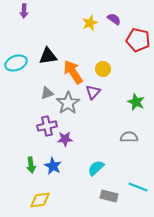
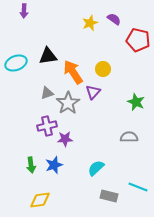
blue star: moved 1 px right, 1 px up; rotated 24 degrees clockwise
